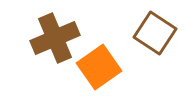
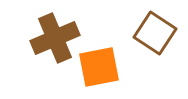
orange square: rotated 24 degrees clockwise
